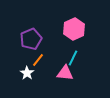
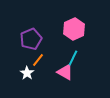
pink triangle: moved 1 px up; rotated 24 degrees clockwise
